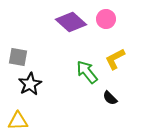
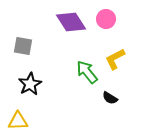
purple diamond: rotated 16 degrees clockwise
gray square: moved 5 px right, 11 px up
black semicircle: rotated 14 degrees counterclockwise
